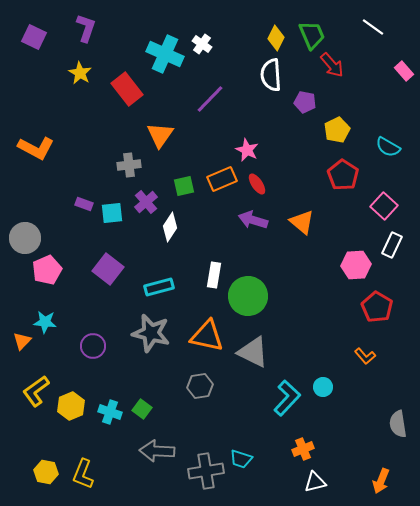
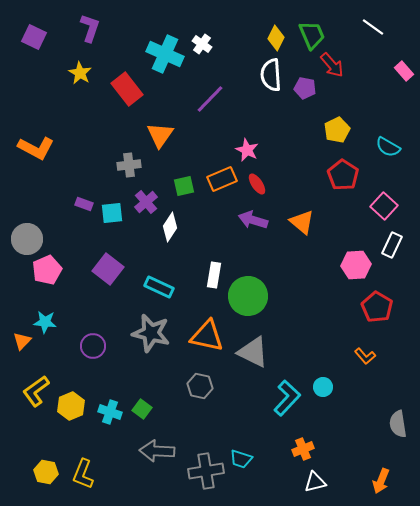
purple L-shape at (86, 28): moved 4 px right
purple pentagon at (305, 102): moved 14 px up
gray circle at (25, 238): moved 2 px right, 1 px down
cyan rectangle at (159, 287): rotated 40 degrees clockwise
gray hexagon at (200, 386): rotated 20 degrees clockwise
